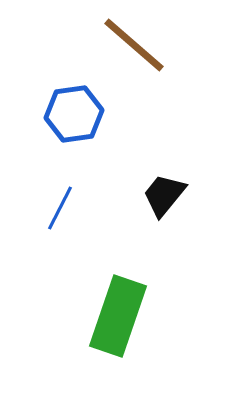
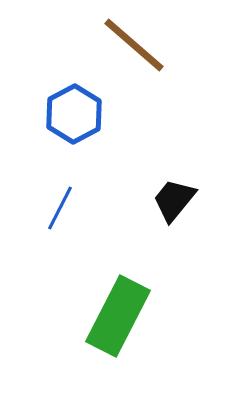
blue hexagon: rotated 20 degrees counterclockwise
black trapezoid: moved 10 px right, 5 px down
green rectangle: rotated 8 degrees clockwise
